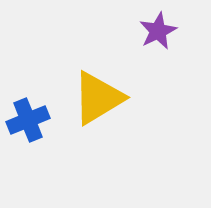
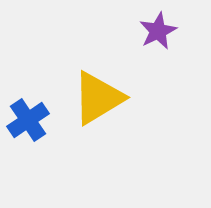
blue cross: rotated 12 degrees counterclockwise
